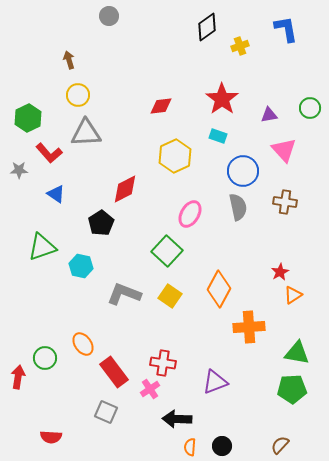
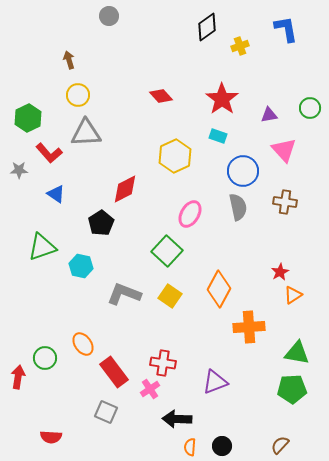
red diamond at (161, 106): moved 10 px up; rotated 55 degrees clockwise
